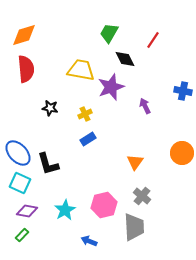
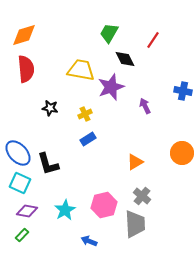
orange triangle: rotated 24 degrees clockwise
gray trapezoid: moved 1 px right, 3 px up
